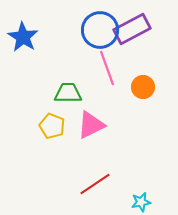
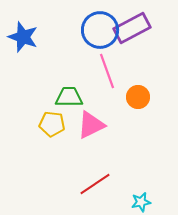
purple rectangle: moved 1 px up
blue star: rotated 12 degrees counterclockwise
pink line: moved 3 px down
orange circle: moved 5 px left, 10 px down
green trapezoid: moved 1 px right, 4 px down
yellow pentagon: moved 2 px up; rotated 15 degrees counterclockwise
